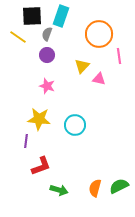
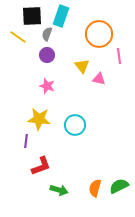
yellow triangle: rotated 21 degrees counterclockwise
